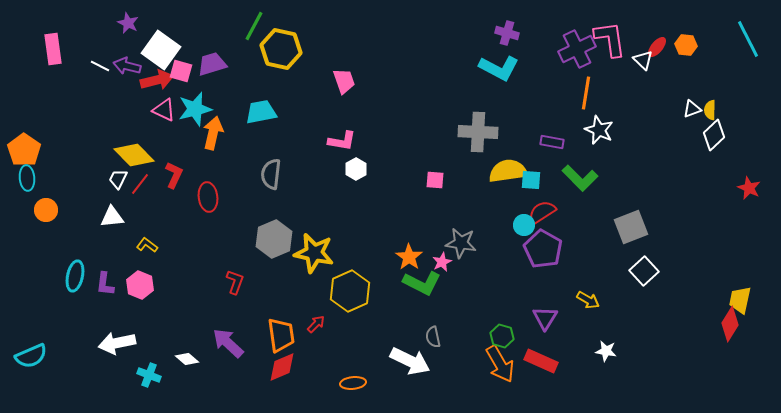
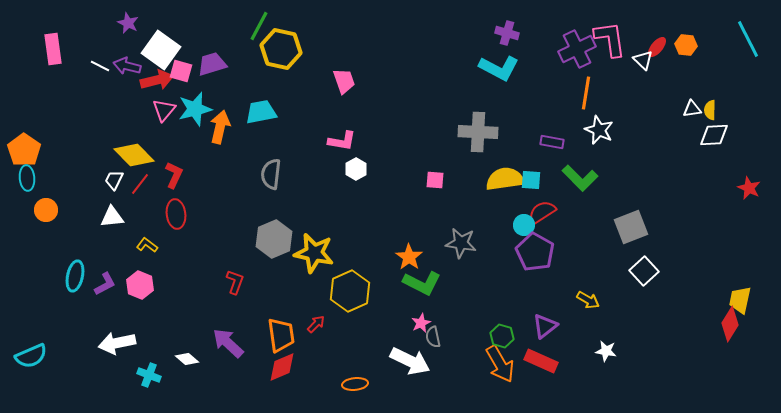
green line at (254, 26): moved 5 px right
white triangle at (692, 109): rotated 12 degrees clockwise
pink triangle at (164, 110): rotated 45 degrees clockwise
orange arrow at (213, 133): moved 7 px right, 6 px up
white diamond at (714, 135): rotated 40 degrees clockwise
yellow semicircle at (508, 171): moved 3 px left, 8 px down
white trapezoid at (118, 179): moved 4 px left, 1 px down
red ellipse at (208, 197): moved 32 px left, 17 px down
purple pentagon at (543, 249): moved 8 px left, 3 px down
pink star at (442, 262): moved 21 px left, 61 px down
purple L-shape at (105, 284): rotated 125 degrees counterclockwise
purple triangle at (545, 318): moved 8 px down; rotated 20 degrees clockwise
orange ellipse at (353, 383): moved 2 px right, 1 px down
